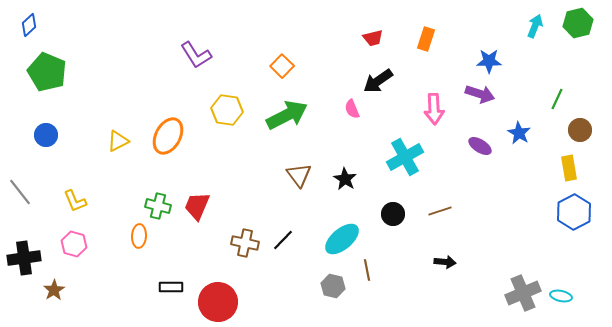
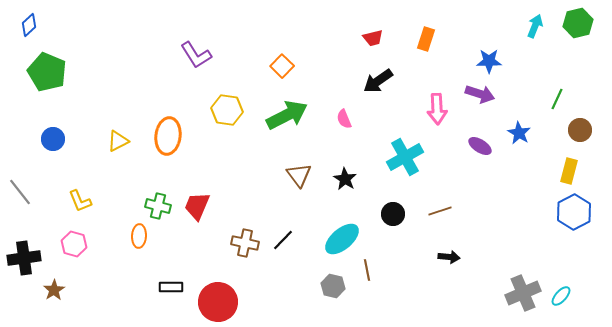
pink semicircle at (352, 109): moved 8 px left, 10 px down
pink arrow at (434, 109): moved 3 px right
blue circle at (46, 135): moved 7 px right, 4 px down
orange ellipse at (168, 136): rotated 21 degrees counterclockwise
yellow rectangle at (569, 168): moved 3 px down; rotated 25 degrees clockwise
yellow L-shape at (75, 201): moved 5 px right
black arrow at (445, 262): moved 4 px right, 5 px up
cyan ellipse at (561, 296): rotated 60 degrees counterclockwise
